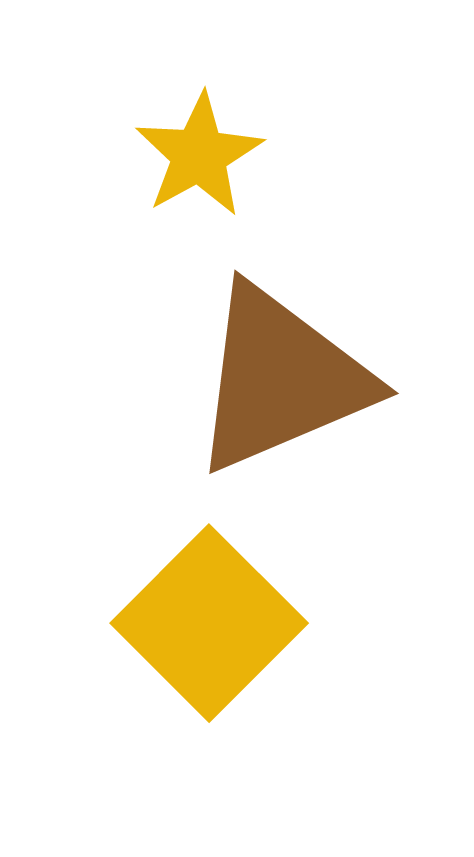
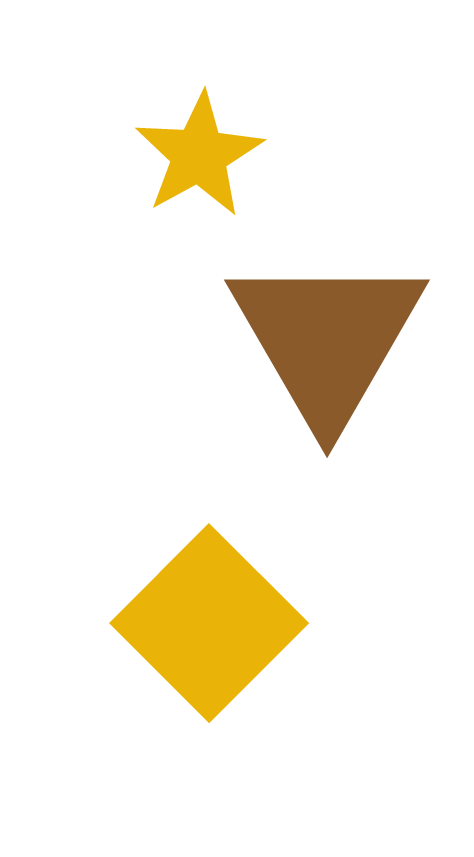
brown triangle: moved 46 px right, 40 px up; rotated 37 degrees counterclockwise
